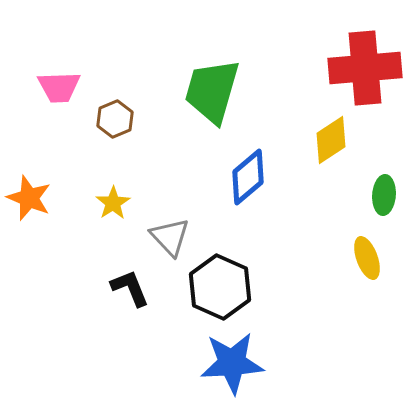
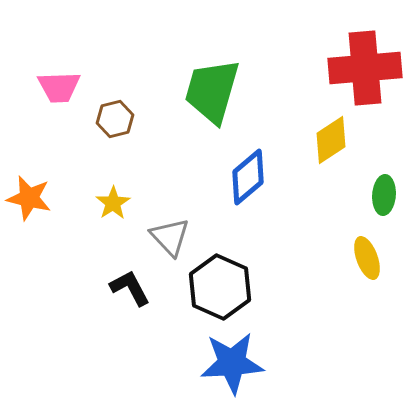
brown hexagon: rotated 9 degrees clockwise
orange star: rotated 9 degrees counterclockwise
black L-shape: rotated 6 degrees counterclockwise
